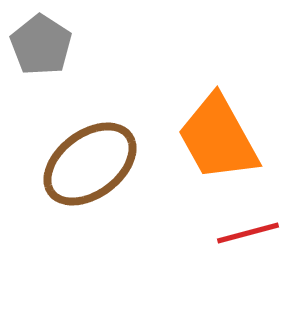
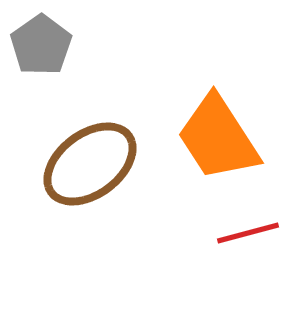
gray pentagon: rotated 4 degrees clockwise
orange trapezoid: rotated 4 degrees counterclockwise
